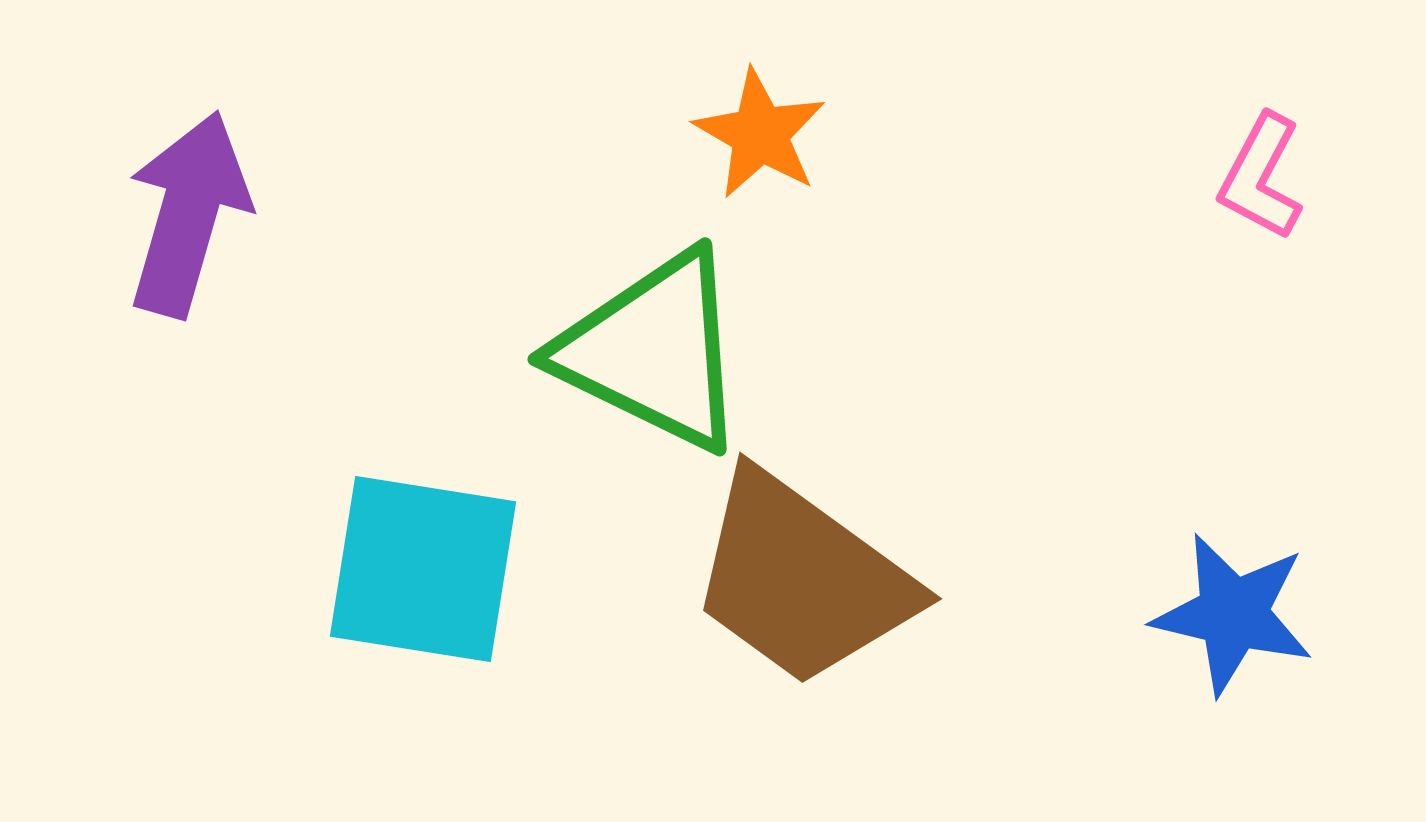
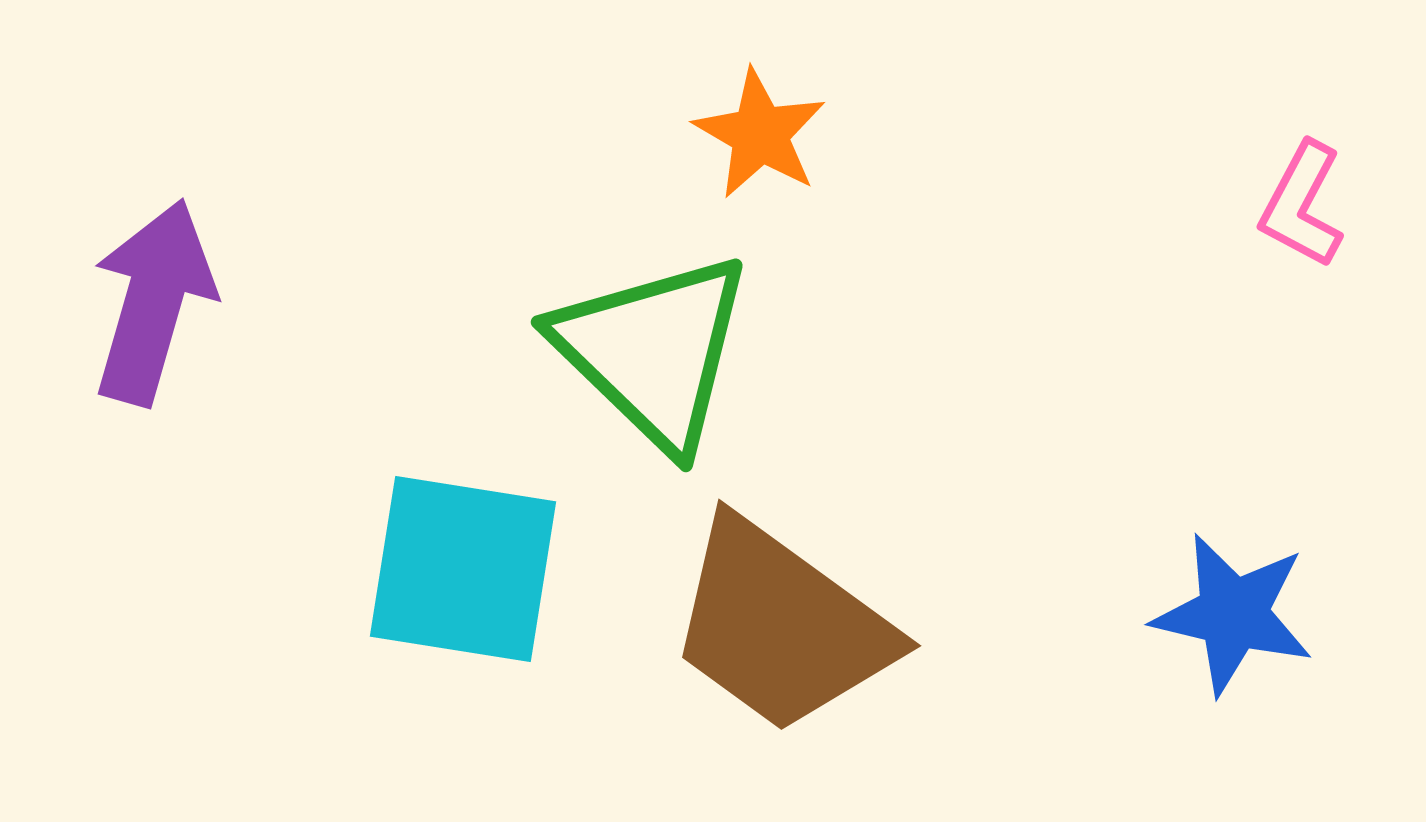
pink L-shape: moved 41 px right, 28 px down
purple arrow: moved 35 px left, 88 px down
green triangle: rotated 18 degrees clockwise
cyan square: moved 40 px right
brown trapezoid: moved 21 px left, 47 px down
